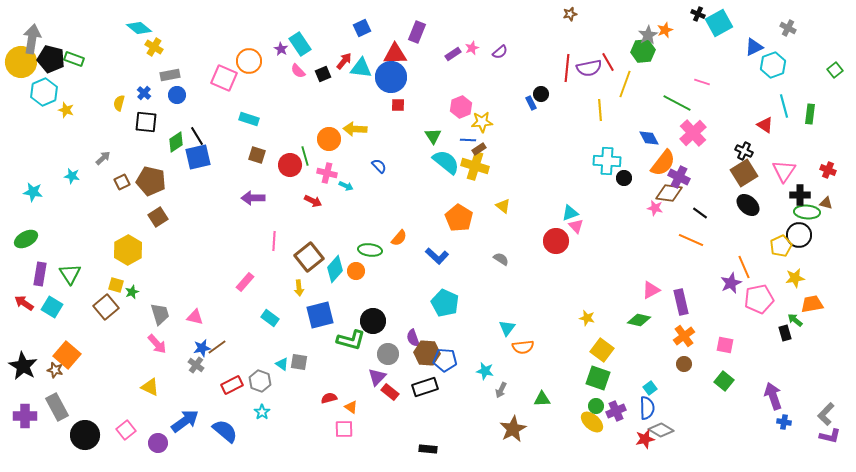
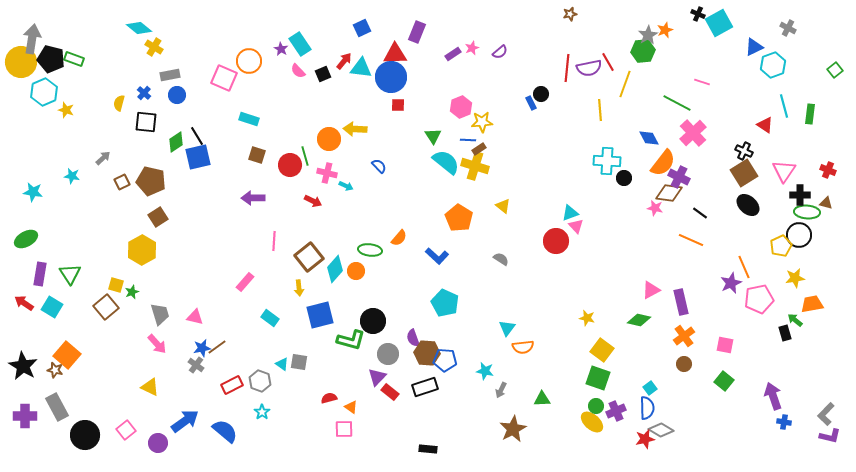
yellow hexagon at (128, 250): moved 14 px right
